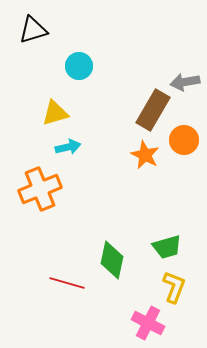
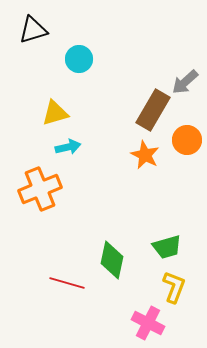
cyan circle: moved 7 px up
gray arrow: rotated 32 degrees counterclockwise
orange circle: moved 3 px right
